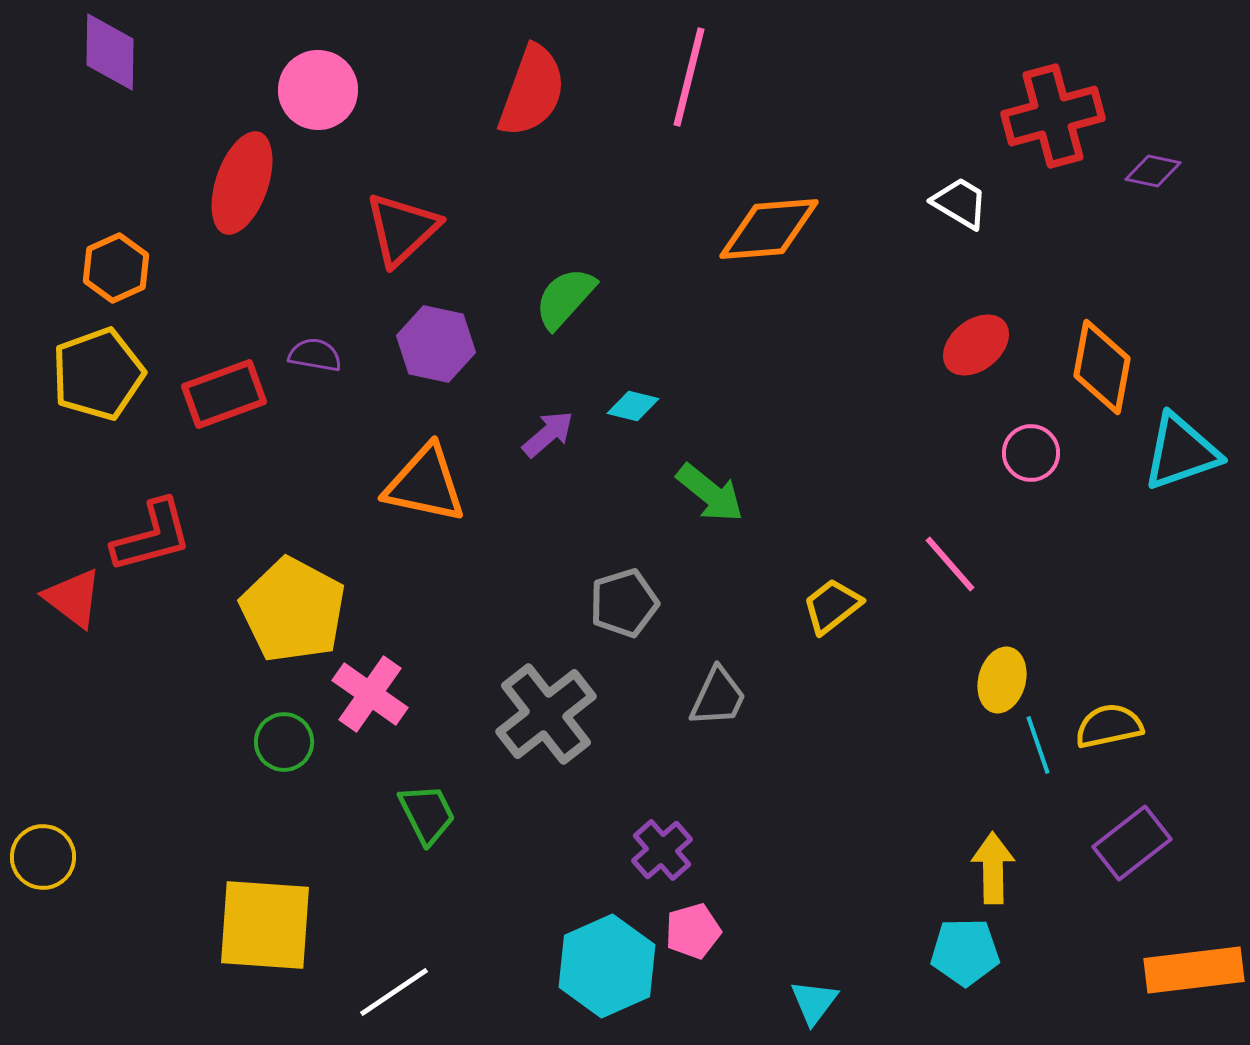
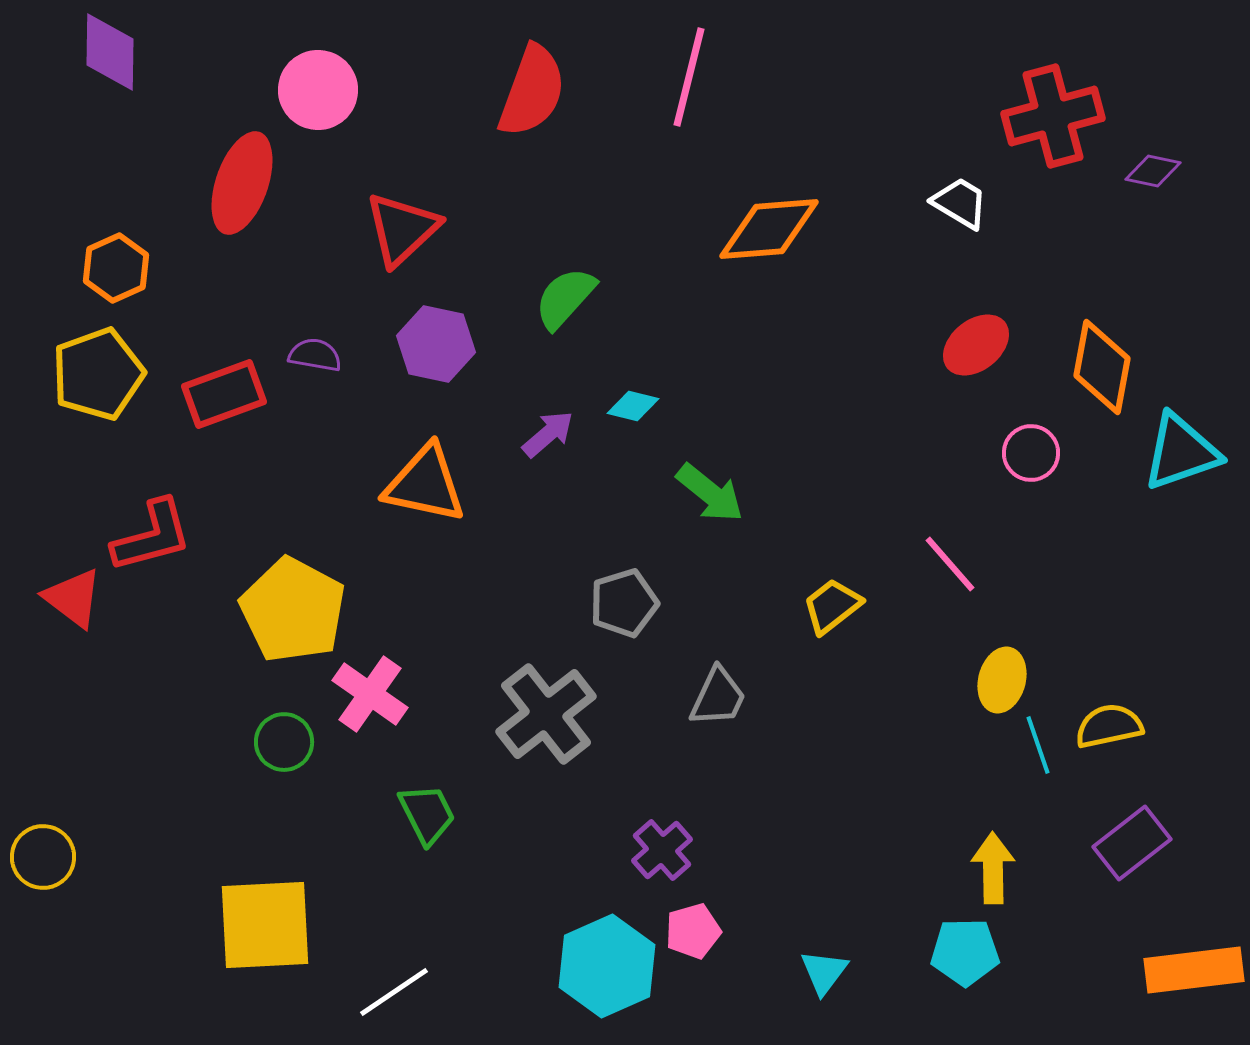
yellow square at (265, 925): rotated 7 degrees counterclockwise
cyan triangle at (814, 1002): moved 10 px right, 30 px up
